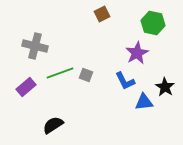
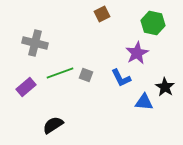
gray cross: moved 3 px up
blue L-shape: moved 4 px left, 3 px up
blue triangle: rotated 12 degrees clockwise
